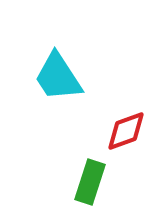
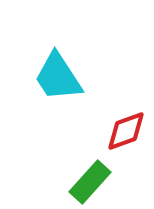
green rectangle: rotated 24 degrees clockwise
